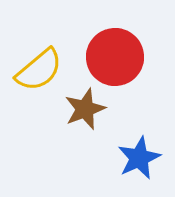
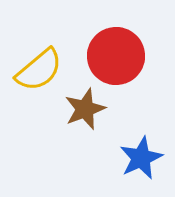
red circle: moved 1 px right, 1 px up
blue star: moved 2 px right
